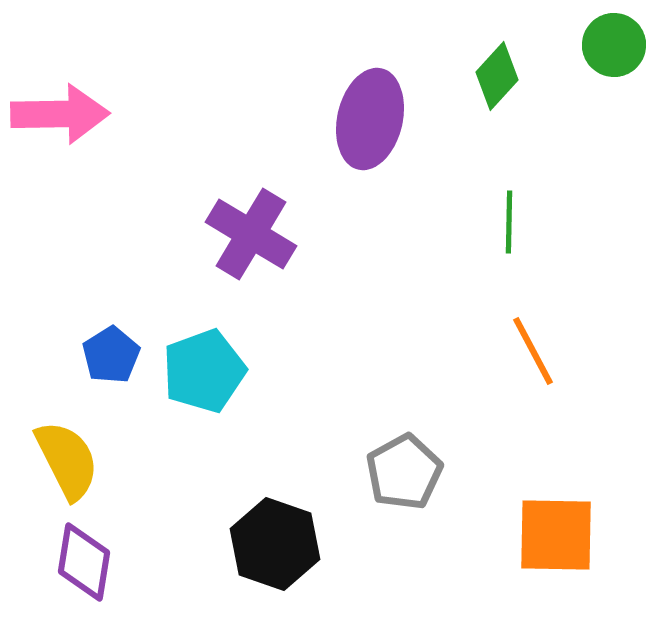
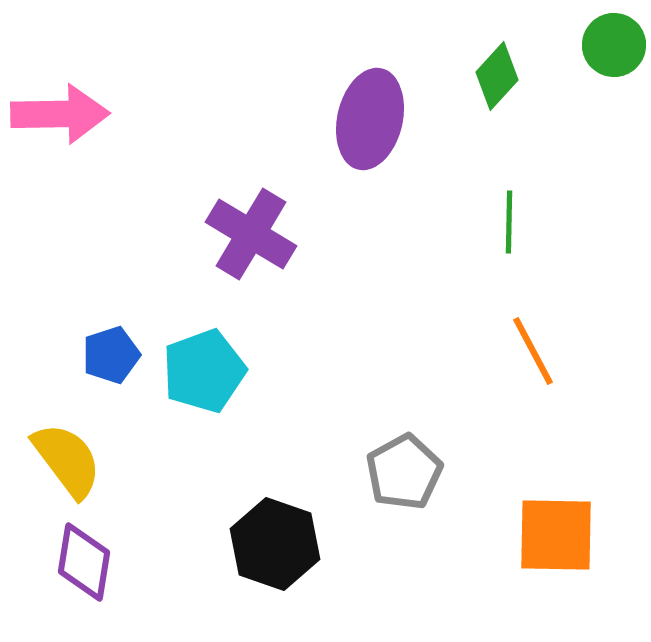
blue pentagon: rotated 14 degrees clockwise
yellow semicircle: rotated 10 degrees counterclockwise
